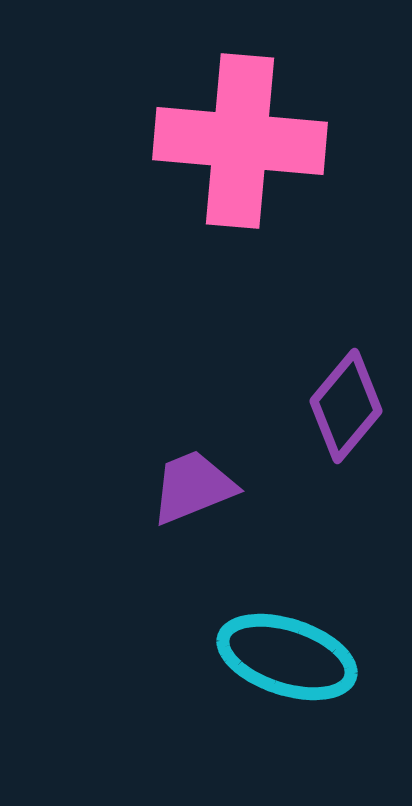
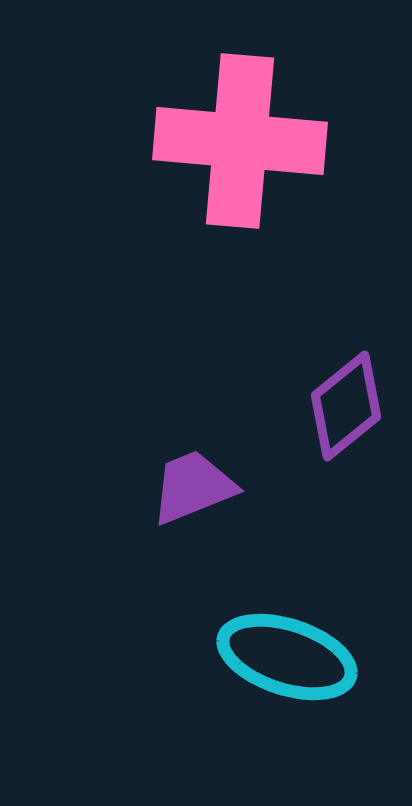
purple diamond: rotated 11 degrees clockwise
